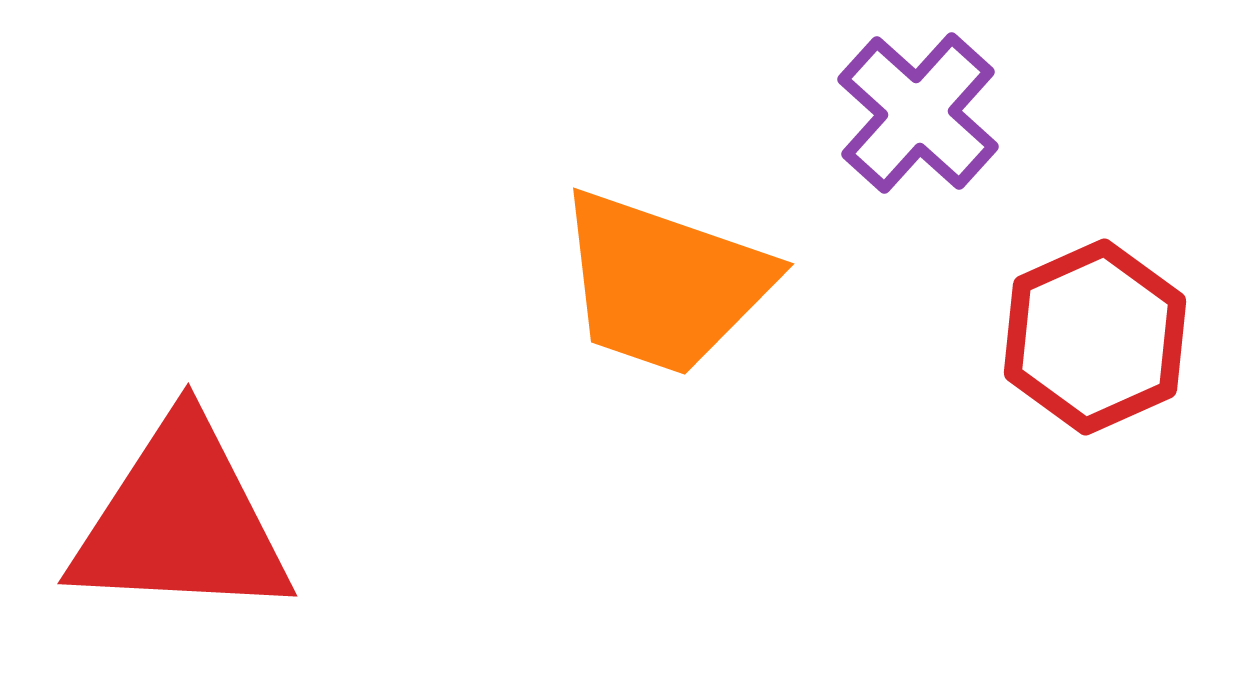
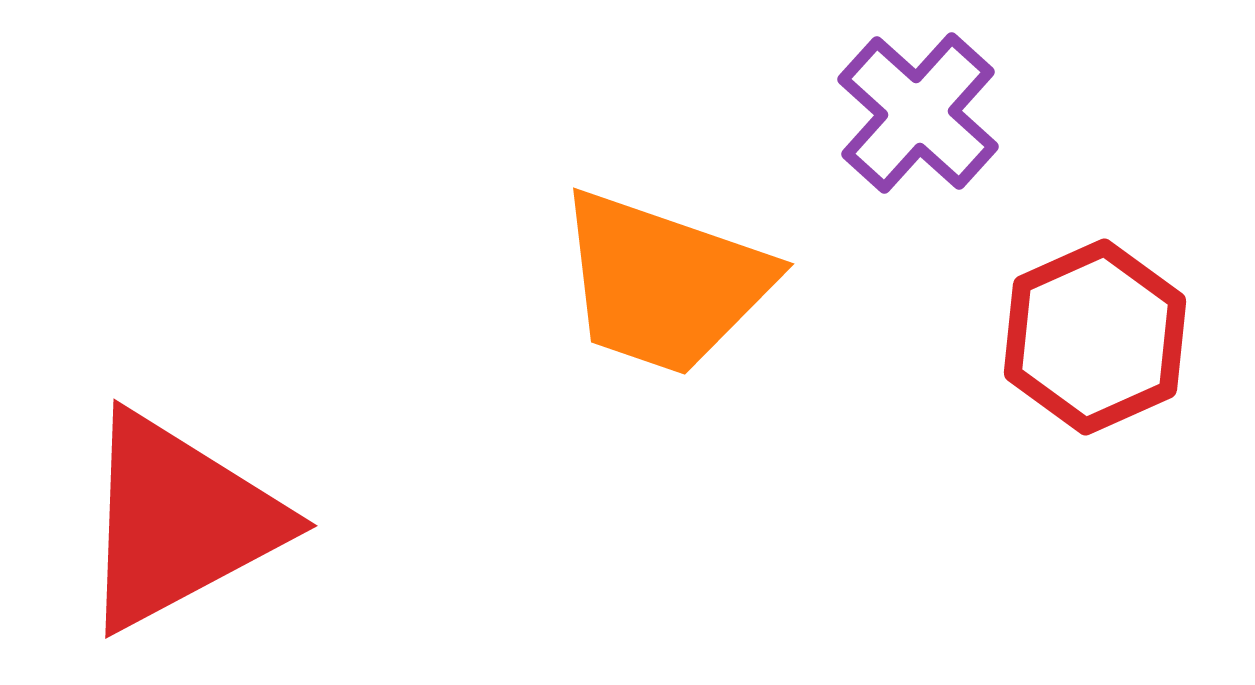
red triangle: moved 2 px left; rotated 31 degrees counterclockwise
